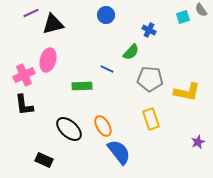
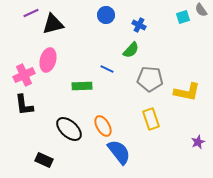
blue cross: moved 10 px left, 5 px up
green semicircle: moved 2 px up
